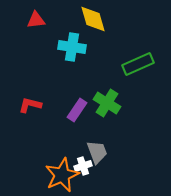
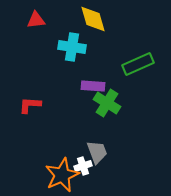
red L-shape: rotated 10 degrees counterclockwise
purple rectangle: moved 16 px right, 24 px up; rotated 60 degrees clockwise
